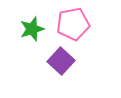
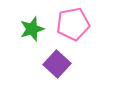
purple square: moved 4 px left, 3 px down
